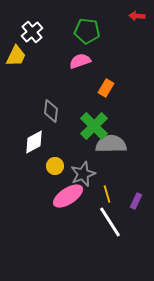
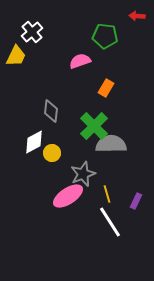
green pentagon: moved 18 px right, 5 px down
yellow circle: moved 3 px left, 13 px up
